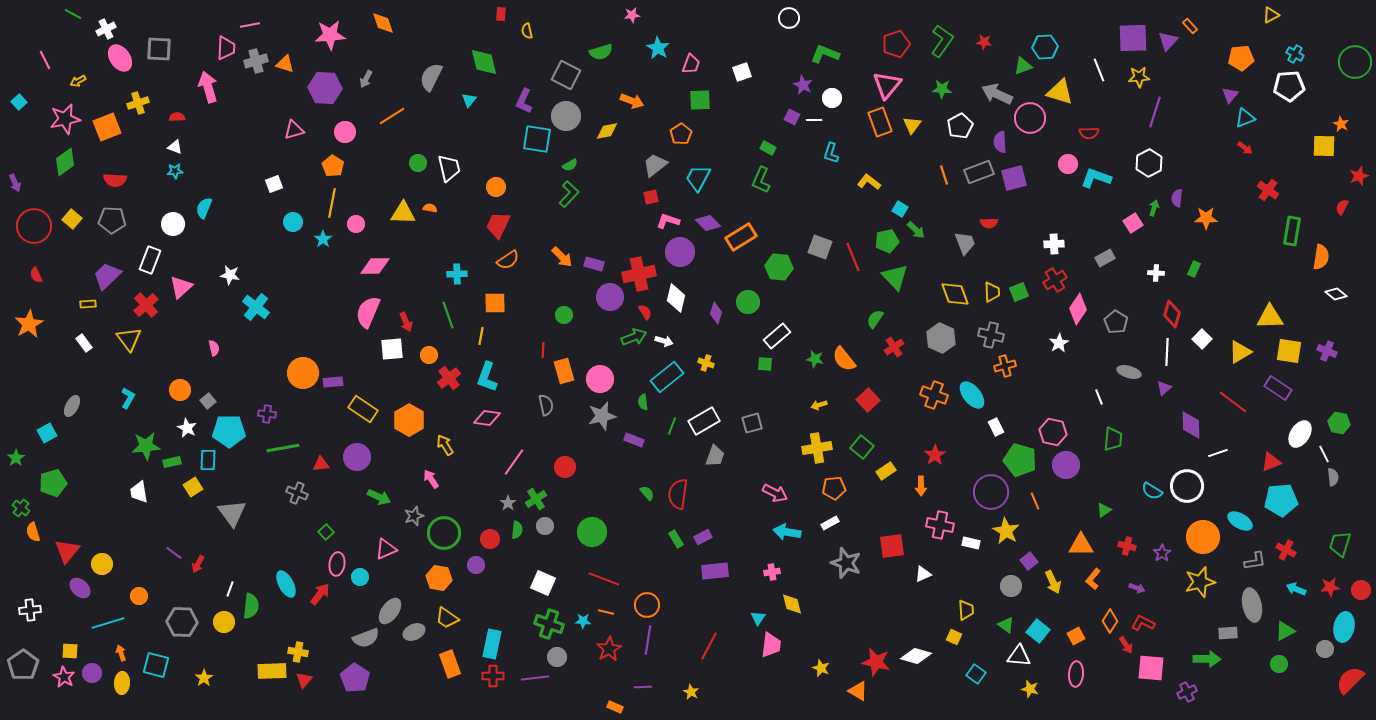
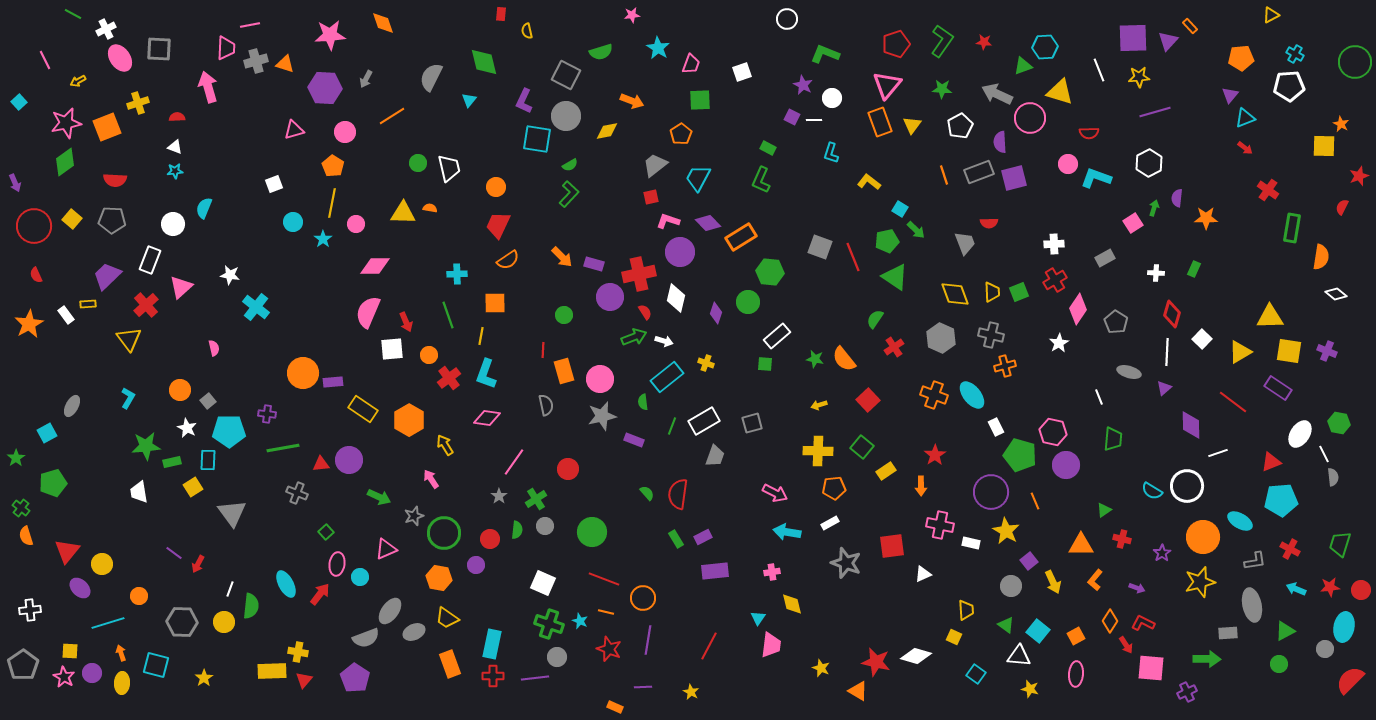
white circle at (789, 18): moved 2 px left, 1 px down
purple line at (1155, 112): rotated 56 degrees clockwise
pink star at (65, 119): moved 1 px right, 4 px down
green rectangle at (1292, 231): moved 3 px up
green hexagon at (779, 267): moved 9 px left, 5 px down
green triangle at (895, 277): rotated 12 degrees counterclockwise
white rectangle at (84, 343): moved 18 px left, 28 px up
cyan L-shape at (487, 377): moved 1 px left, 3 px up
yellow cross at (817, 448): moved 1 px right, 3 px down; rotated 12 degrees clockwise
purple circle at (357, 457): moved 8 px left, 3 px down
green pentagon at (1020, 460): moved 5 px up
red circle at (565, 467): moved 3 px right, 2 px down
gray star at (508, 503): moved 9 px left, 7 px up
orange semicircle at (33, 532): moved 7 px left, 4 px down
red cross at (1127, 546): moved 5 px left, 7 px up
red cross at (1286, 550): moved 4 px right, 1 px up
orange L-shape at (1093, 579): moved 2 px right, 1 px down
orange circle at (647, 605): moved 4 px left, 7 px up
cyan star at (583, 621): moved 3 px left; rotated 21 degrees clockwise
red star at (609, 649): rotated 20 degrees counterclockwise
